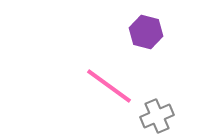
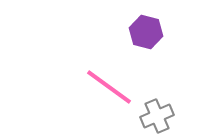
pink line: moved 1 px down
